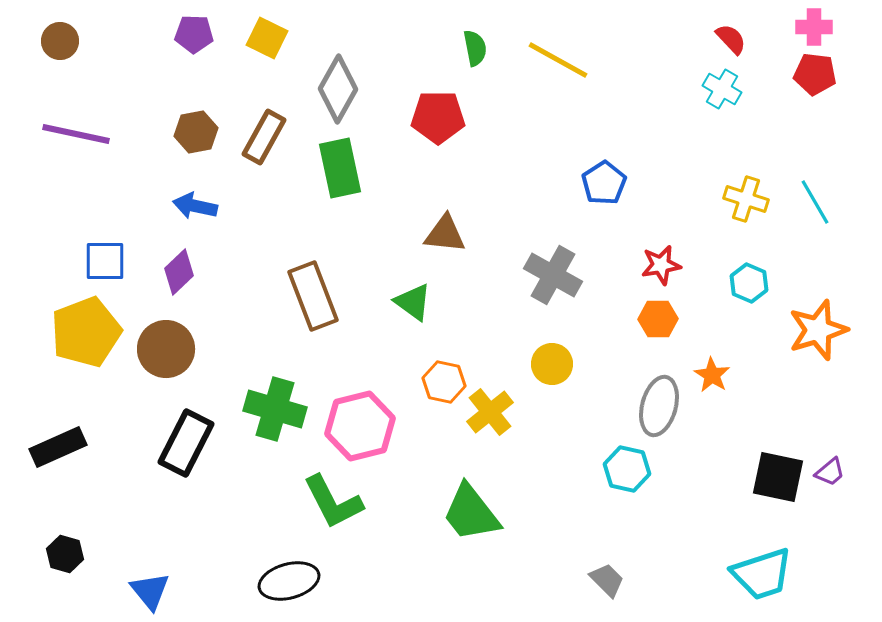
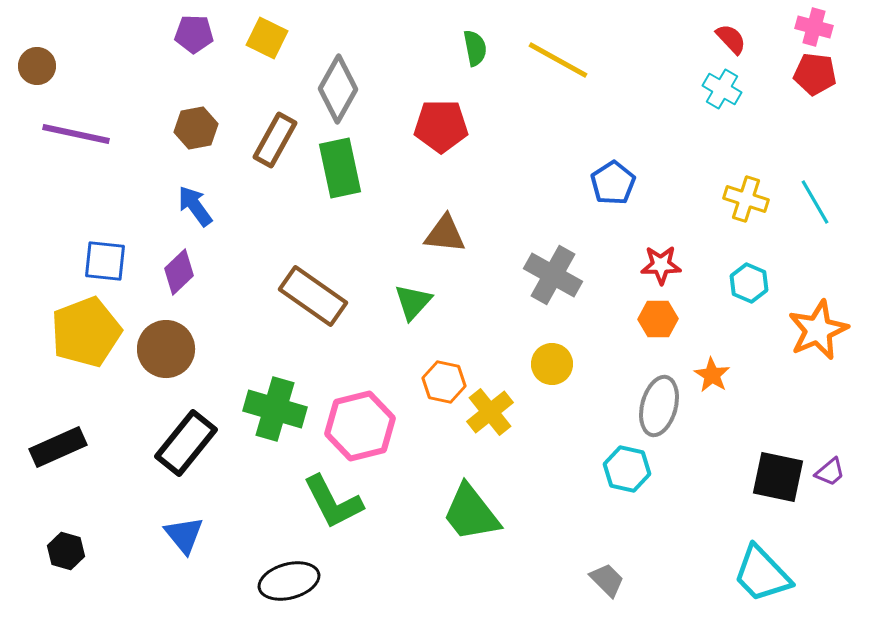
pink cross at (814, 27): rotated 15 degrees clockwise
brown circle at (60, 41): moved 23 px left, 25 px down
red pentagon at (438, 117): moved 3 px right, 9 px down
brown hexagon at (196, 132): moved 4 px up
brown rectangle at (264, 137): moved 11 px right, 3 px down
blue pentagon at (604, 183): moved 9 px right
blue arrow at (195, 206): rotated 42 degrees clockwise
blue square at (105, 261): rotated 6 degrees clockwise
red star at (661, 265): rotated 9 degrees clockwise
brown rectangle at (313, 296): rotated 34 degrees counterclockwise
green triangle at (413, 302): rotated 36 degrees clockwise
orange star at (818, 330): rotated 6 degrees counterclockwise
black rectangle at (186, 443): rotated 12 degrees clockwise
black hexagon at (65, 554): moved 1 px right, 3 px up
cyan trapezoid at (762, 574): rotated 64 degrees clockwise
blue triangle at (150, 591): moved 34 px right, 56 px up
